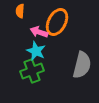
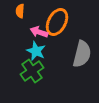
gray semicircle: moved 11 px up
green cross: rotated 15 degrees counterclockwise
